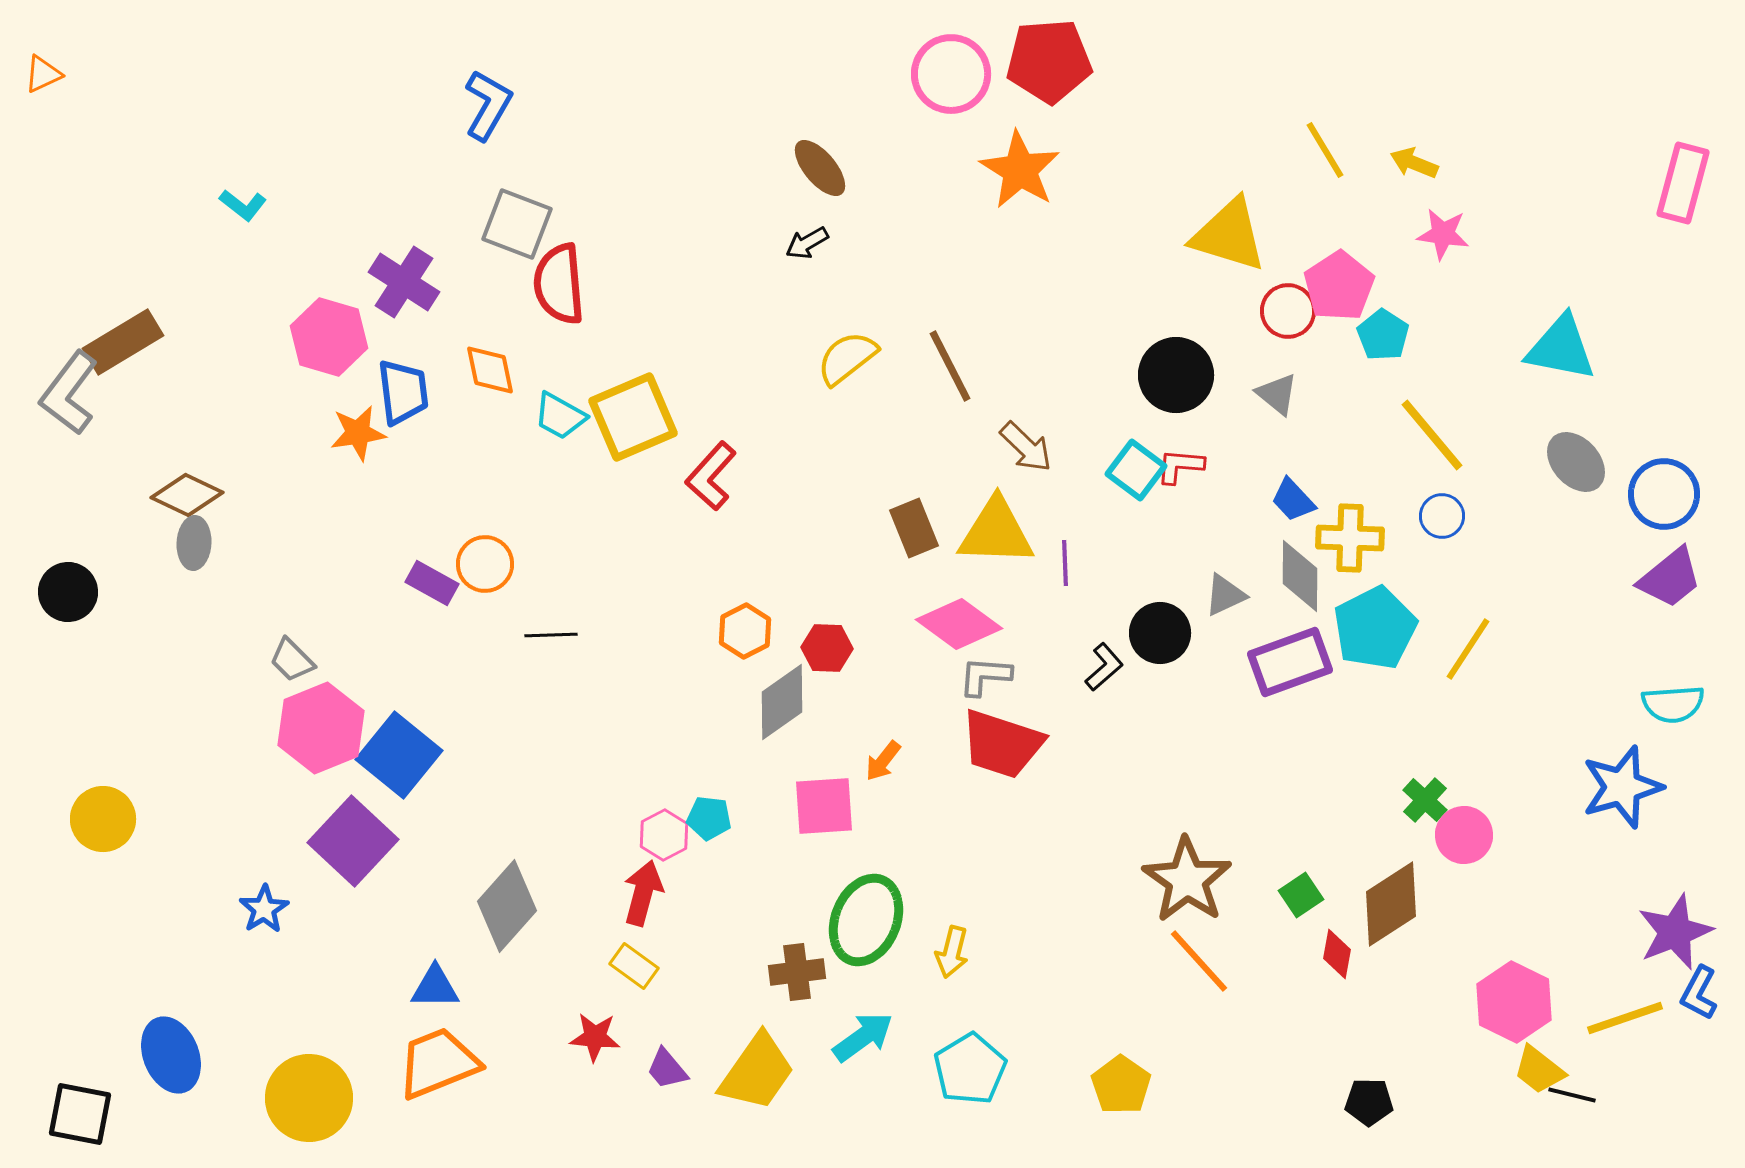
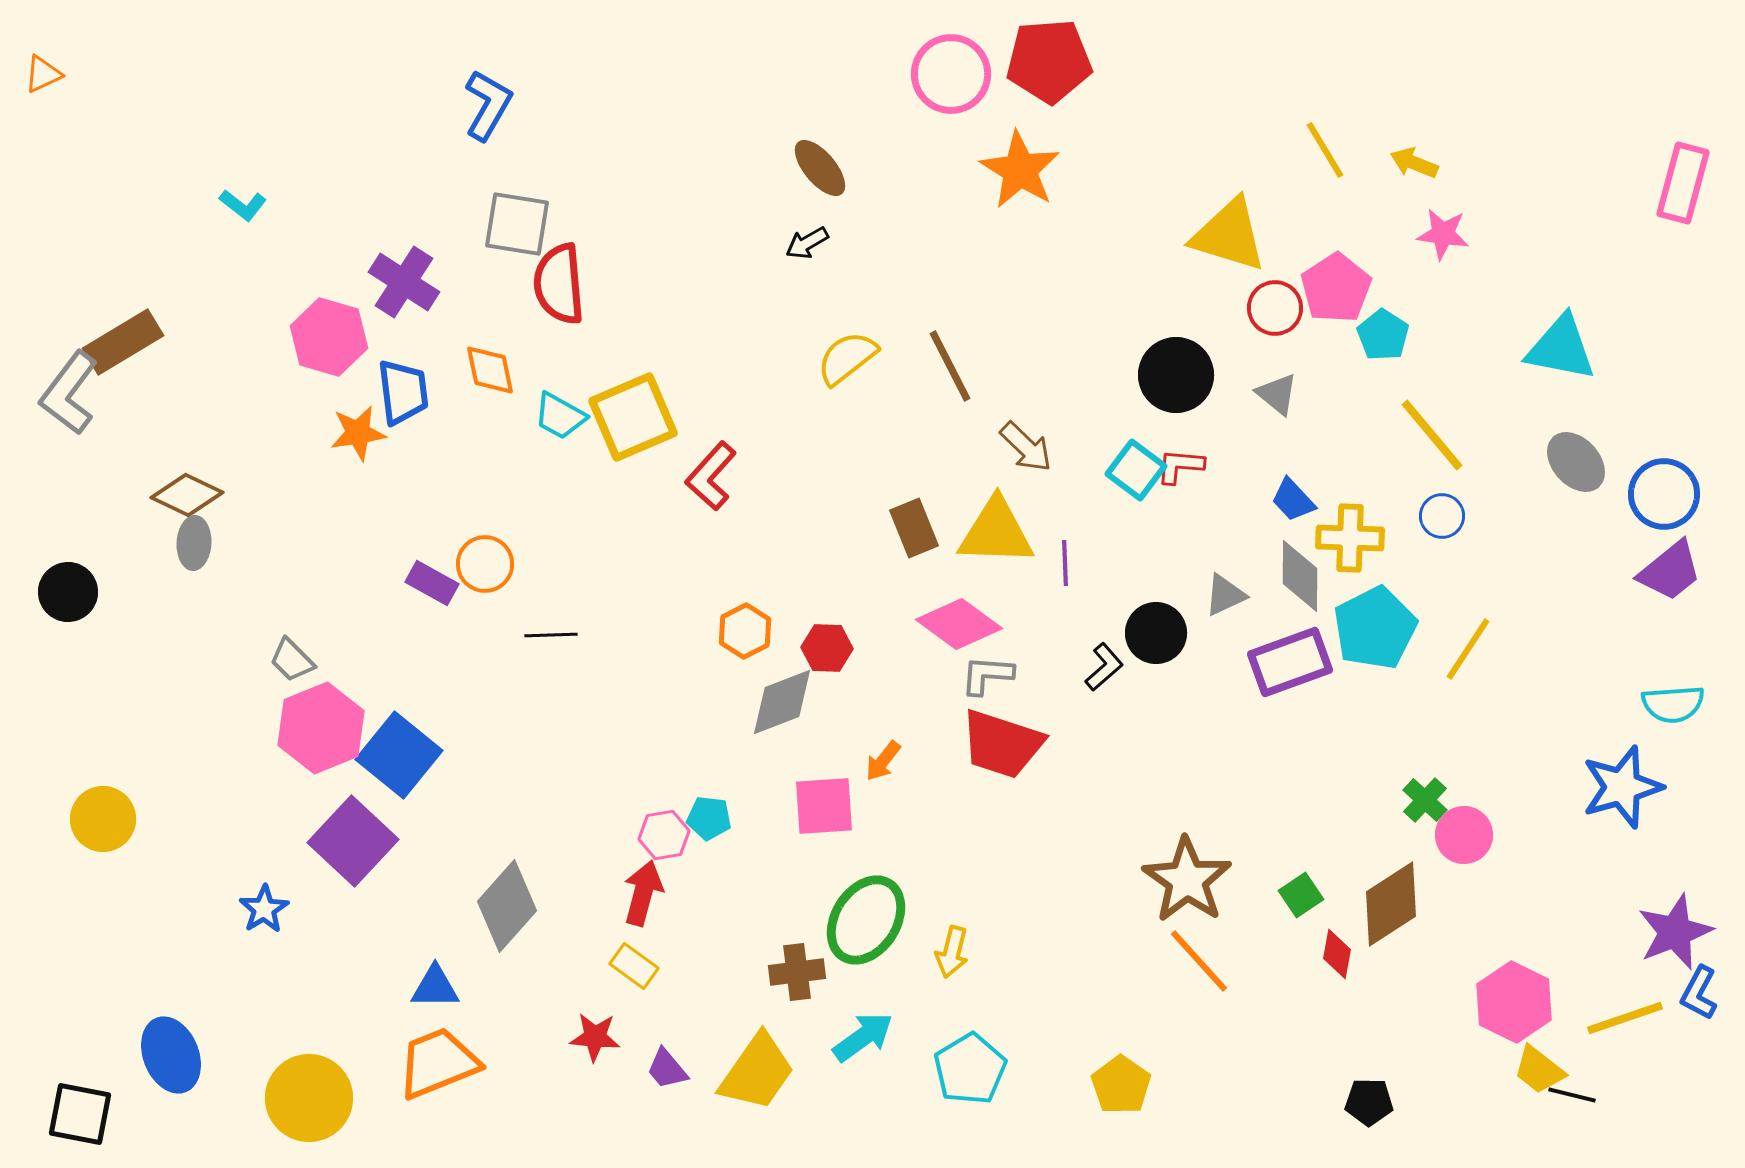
gray square at (517, 224): rotated 12 degrees counterclockwise
pink pentagon at (1339, 286): moved 3 px left, 2 px down
red circle at (1288, 311): moved 13 px left, 3 px up
purple trapezoid at (1670, 578): moved 7 px up
black circle at (1160, 633): moved 4 px left
gray L-shape at (985, 676): moved 2 px right, 1 px up
gray diamond at (782, 702): rotated 14 degrees clockwise
pink hexagon at (664, 835): rotated 18 degrees clockwise
green ellipse at (866, 920): rotated 10 degrees clockwise
